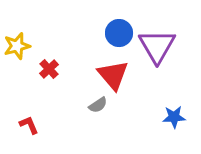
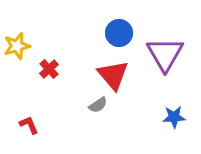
purple triangle: moved 8 px right, 8 px down
